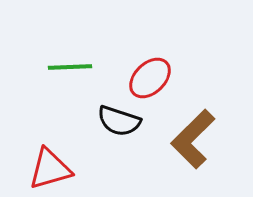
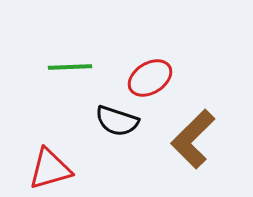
red ellipse: rotated 12 degrees clockwise
black semicircle: moved 2 px left
